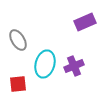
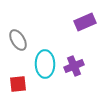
cyan ellipse: rotated 16 degrees counterclockwise
